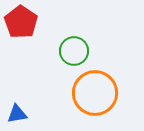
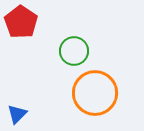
blue triangle: rotated 35 degrees counterclockwise
